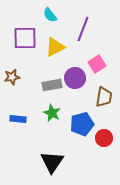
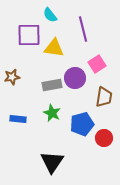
purple line: rotated 35 degrees counterclockwise
purple square: moved 4 px right, 3 px up
yellow triangle: moved 1 px left, 1 px down; rotated 35 degrees clockwise
